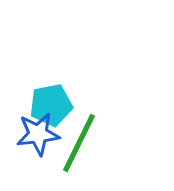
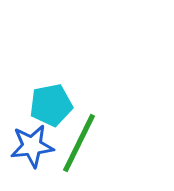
blue star: moved 6 px left, 12 px down
